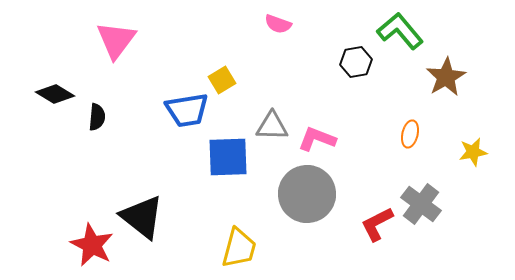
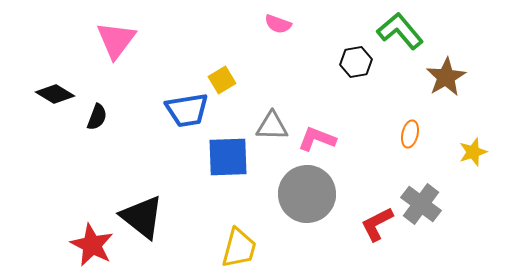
black semicircle: rotated 16 degrees clockwise
yellow star: rotated 8 degrees counterclockwise
